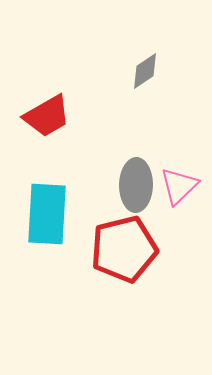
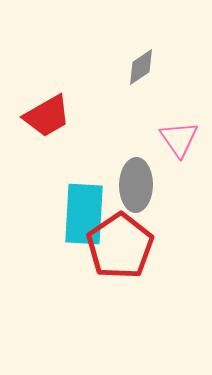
gray diamond: moved 4 px left, 4 px up
pink triangle: moved 47 px up; rotated 21 degrees counterclockwise
cyan rectangle: moved 37 px right
red pentagon: moved 4 px left, 3 px up; rotated 20 degrees counterclockwise
